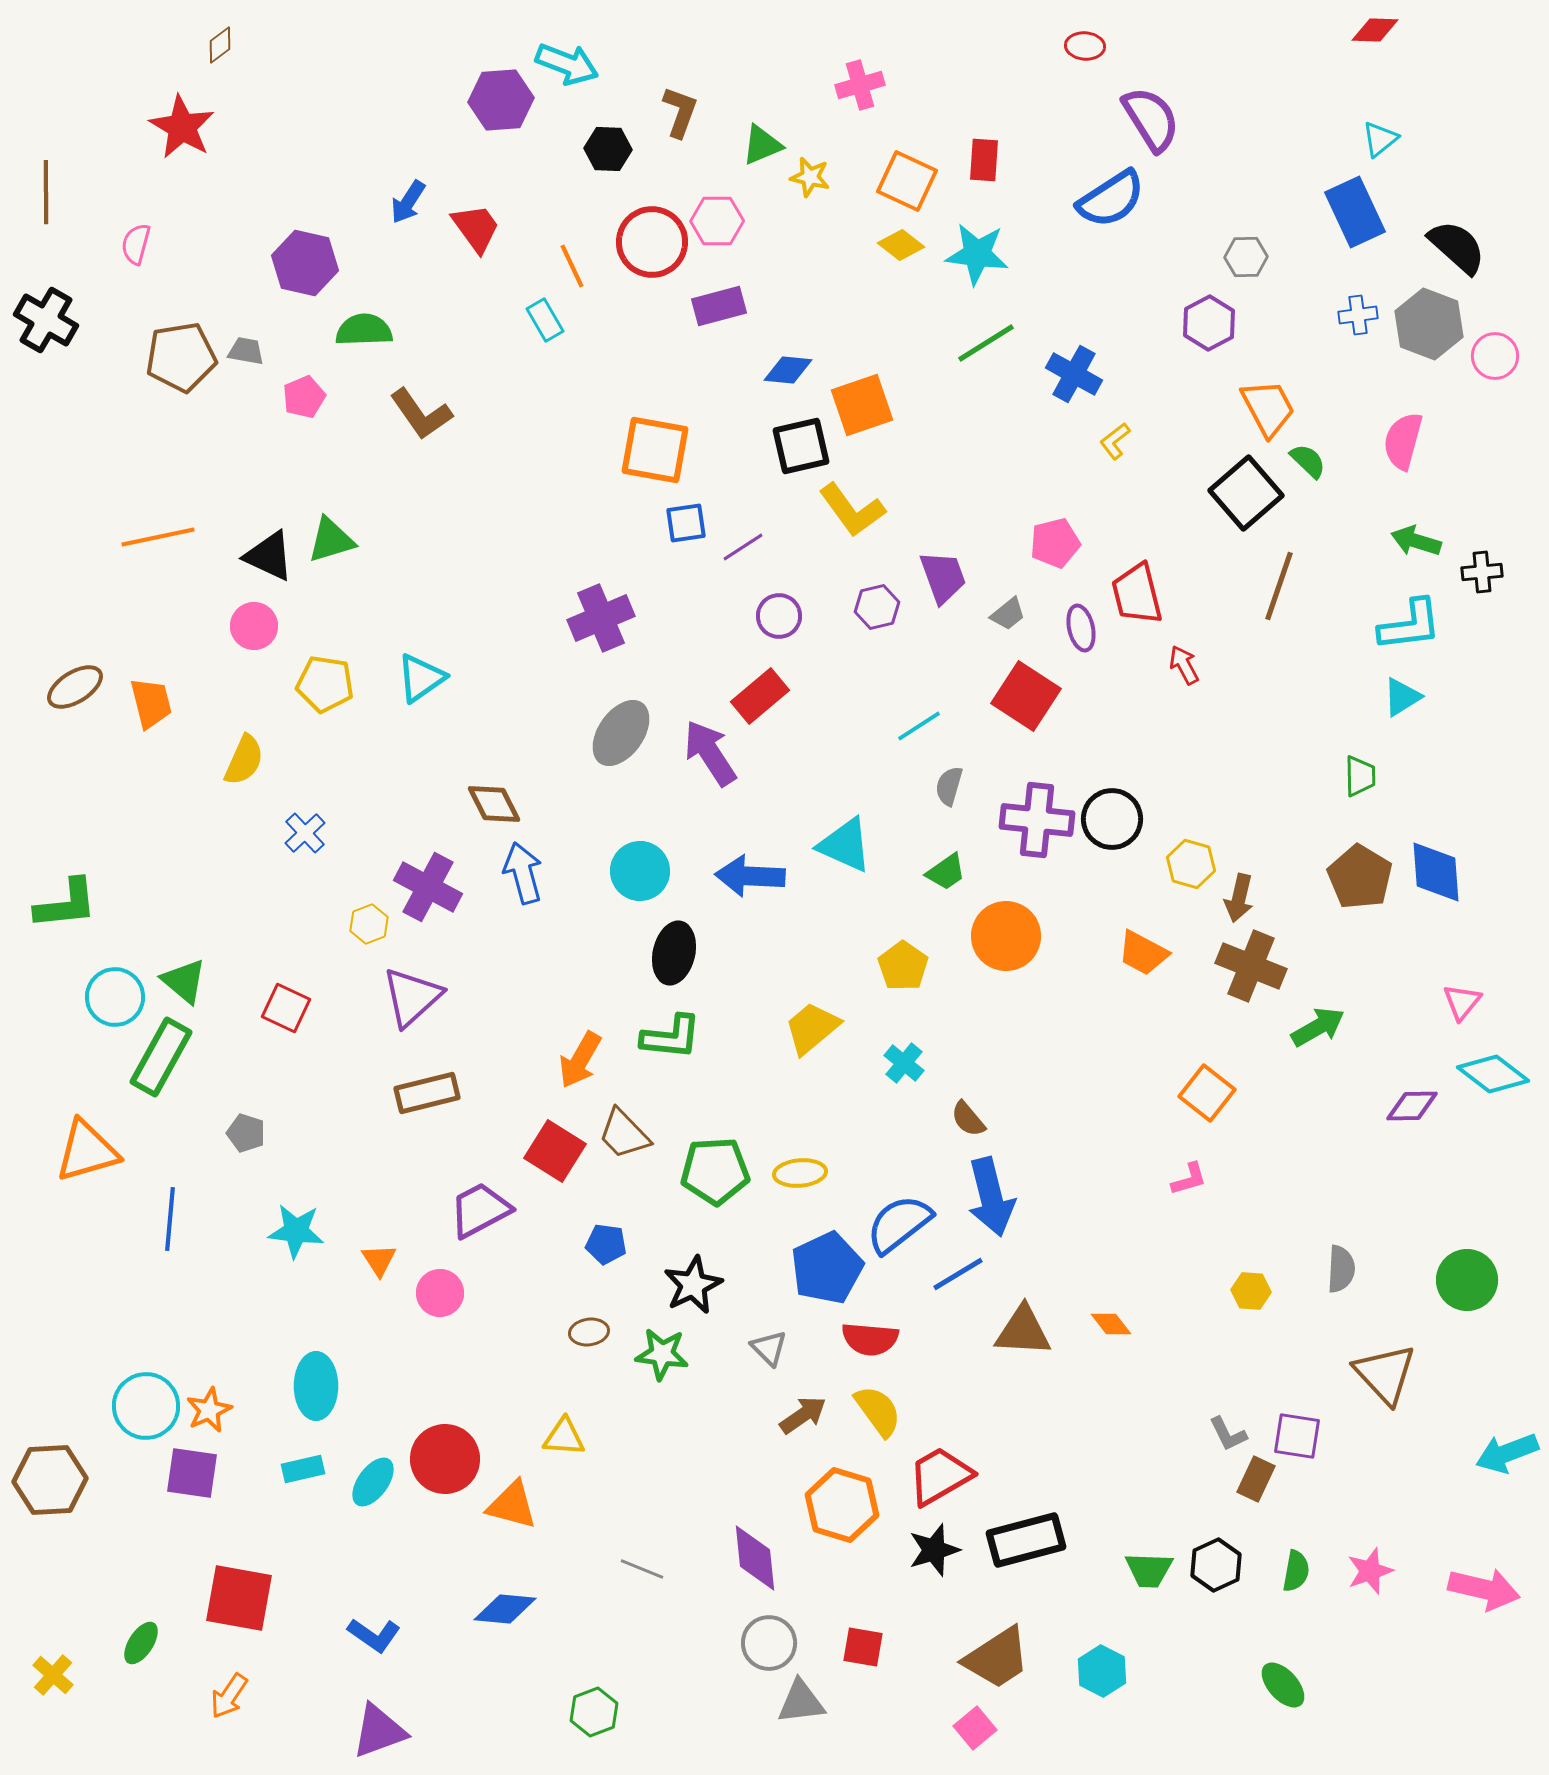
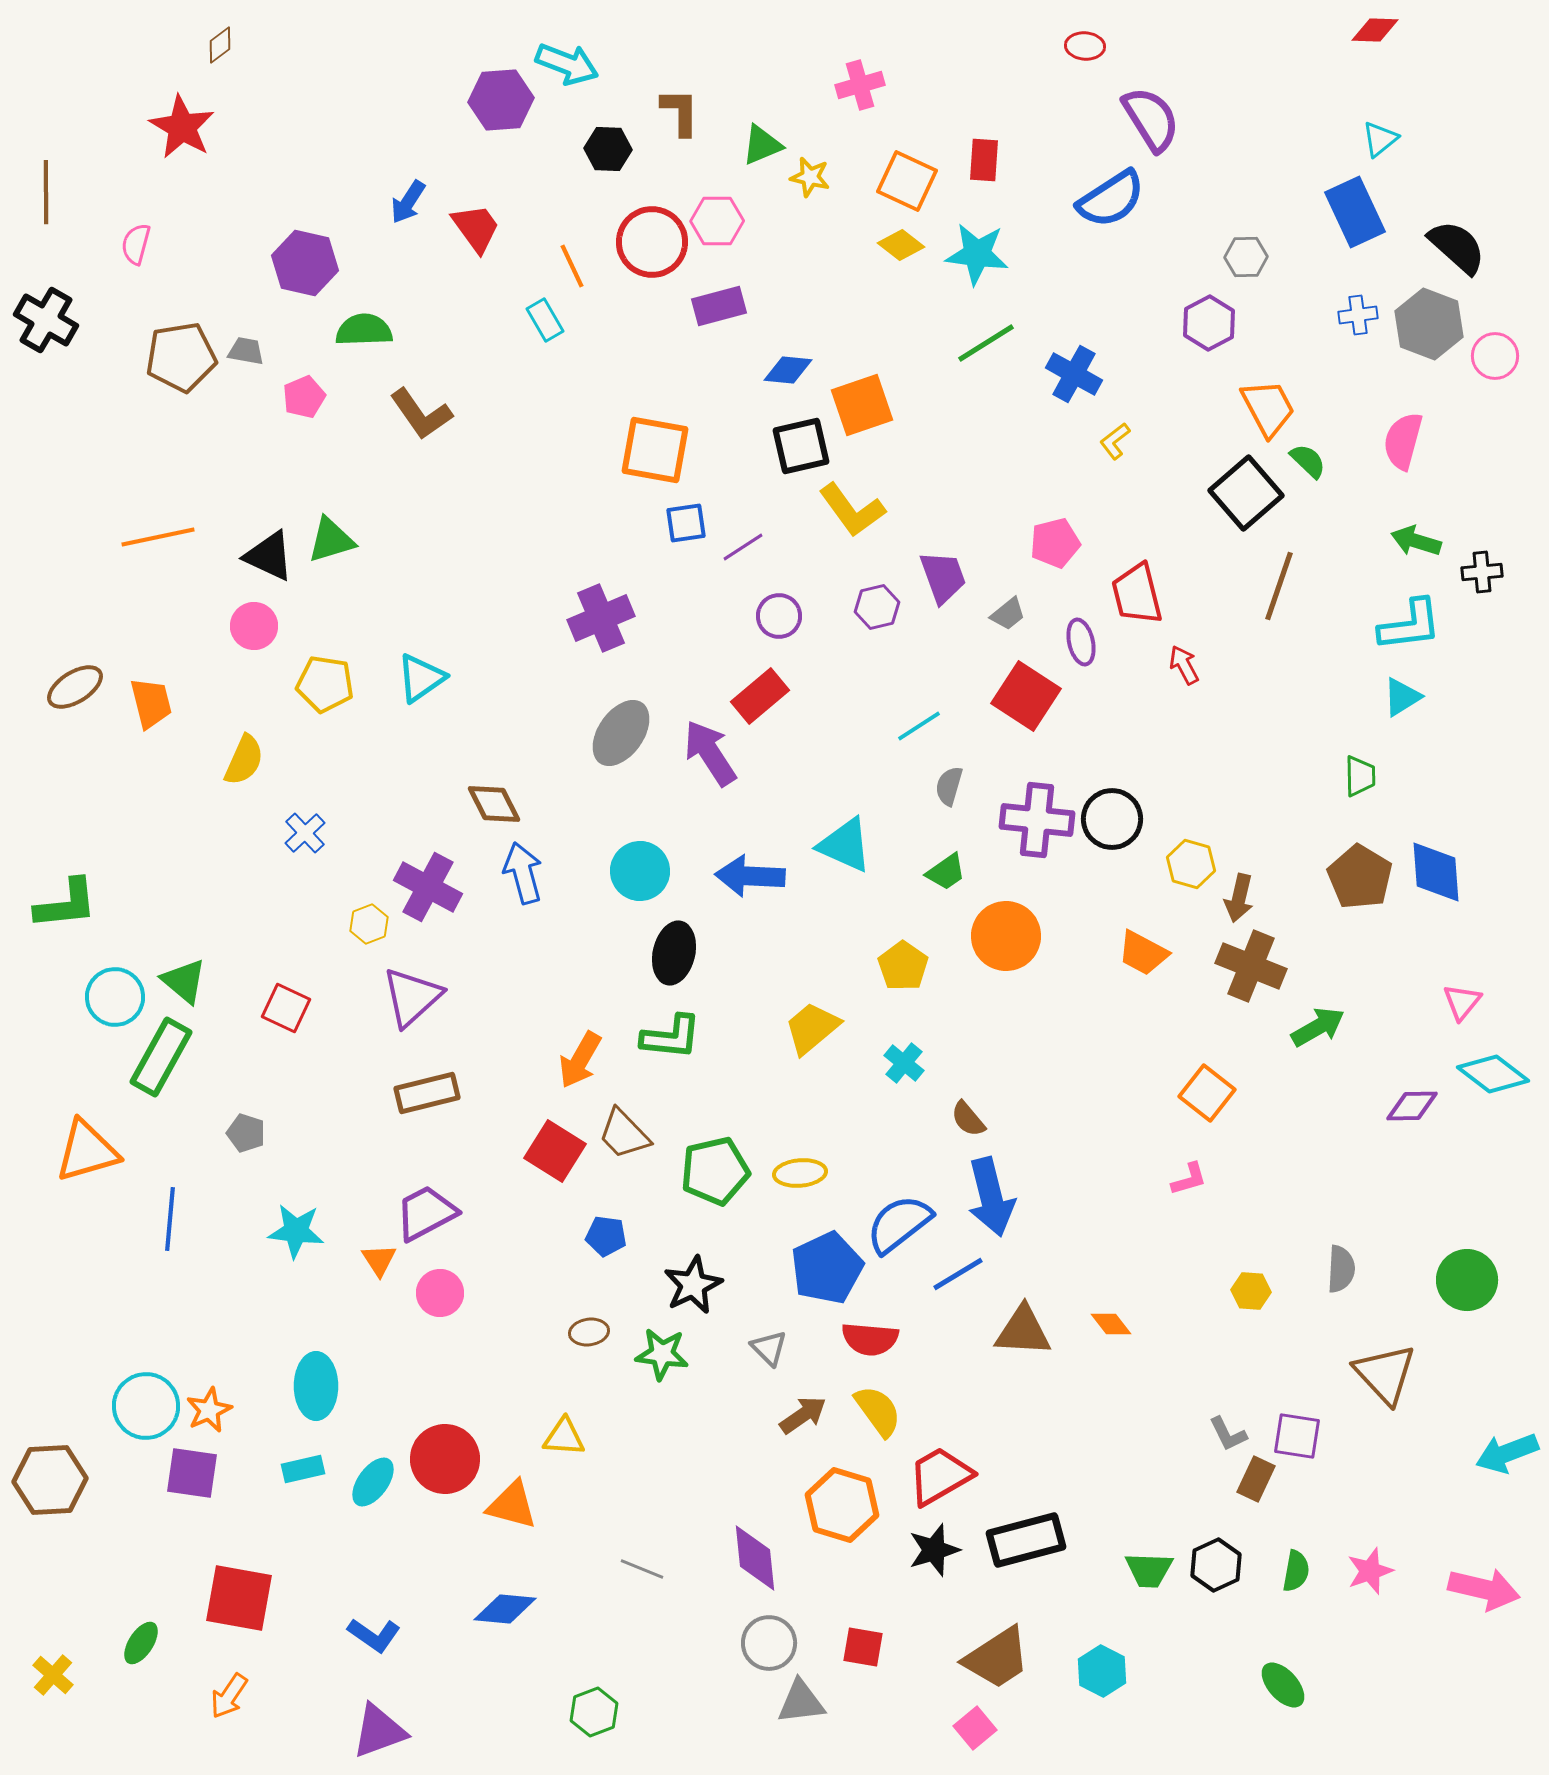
brown L-shape at (680, 112): rotated 20 degrees counterclockwise
purple ellipse at (1081, 628): moved 14 px down
green pentagon at (715, 1171): rotated 10 degrees counterclockwise
purple trapezoid at (480, 1210): moved 54 px left, 3 px down
blue pentagon at (606, 1244): moved 8 px up
